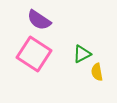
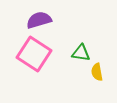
purple semicircle: rotated 130 degrees clockwise
green triangle: moved 1 px left, 1 px up; rotated 36 degrees clockwise
